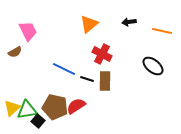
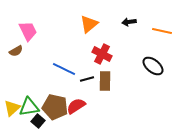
brown semicircle: moved 1 px right, 1 px up
black line: rotated 32 degrees counterclockwise
green triangle: moved 2 px right, 3 px up
